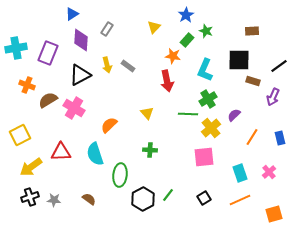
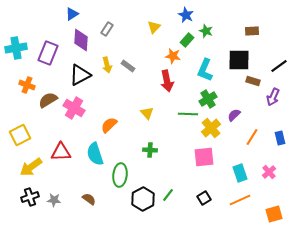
blue star at (186, 15): rotated 14 degrees counterclockwise
